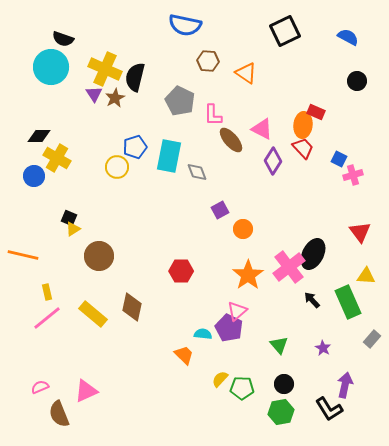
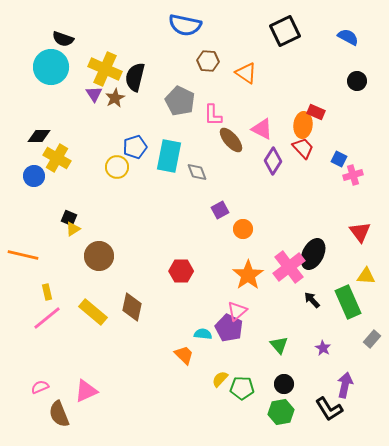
yellow rectangle at (93, 314): moved 2 px up
